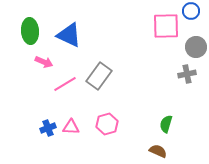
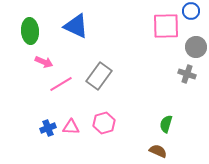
blue triangle: moved 7 px right, 9 px up
gray cross: rotated 30 degrees clockwise
pink line: moved 4 px left
pink hexagon: moved 3 px left, 1 px up
